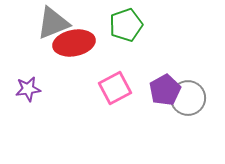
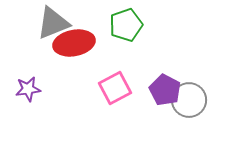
purple pentagon: rotated 16 degrees counterclockwise
gray circle: moved 1 px right, 2 px down
